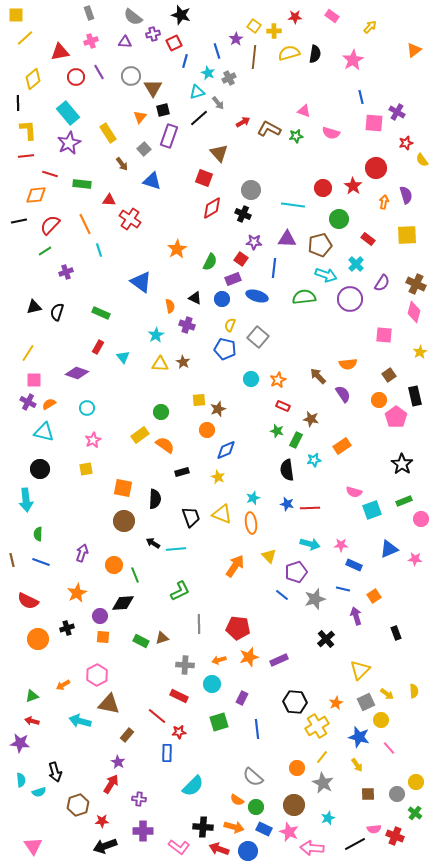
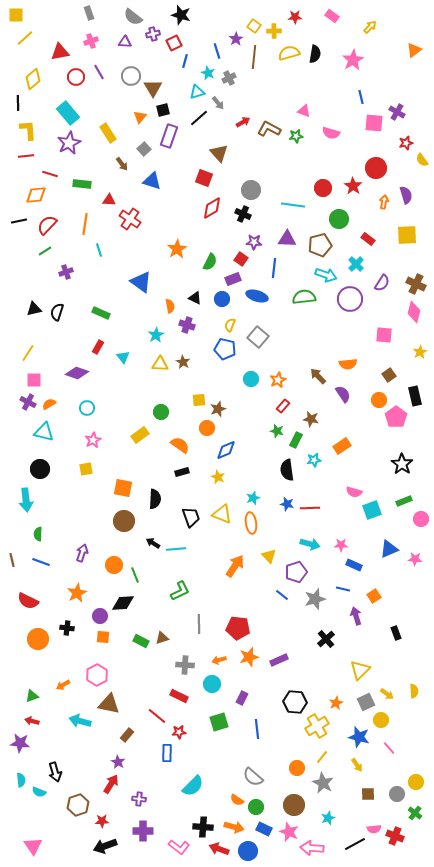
orange line at (85, 224): rotated 35 degrees clockwise
red semicircle at (50, 225): moved 3 px left
black triangle at (34, 307): moved 2 px down
red rectangle at (283, 406): rotated 72 degrees counterclockwise
orange circle at (207, 430): moved 2 px up
orange semicircle at (165, 445): moved 15 px right
black cross at (67, 628): rotated 24 degrees clockwise
cyan semicircle at (39, 792): rotated 40 degrees clockwise
